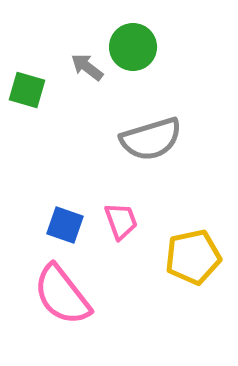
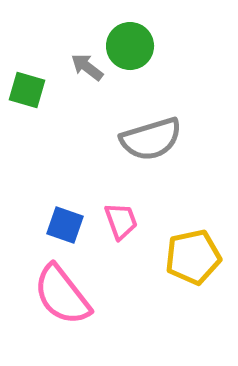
green circle: moved 3 px left, 1 px up
